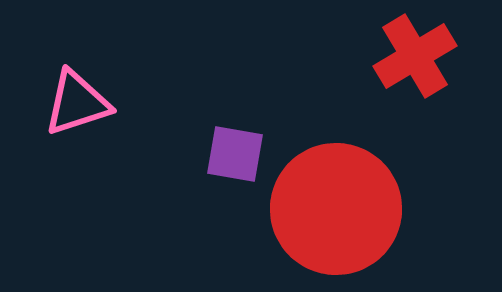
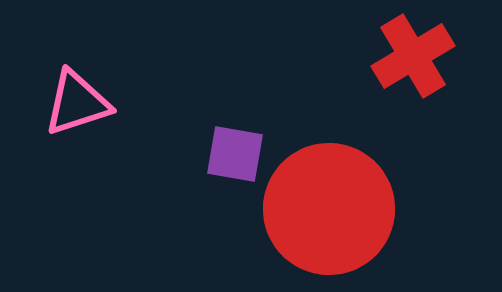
red cross: moved 2 px left
red circle: moved 7 px left
